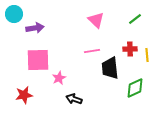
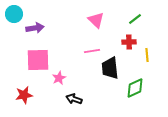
red cross: moved 1 px left, 7 px up
